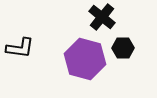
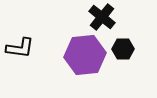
black hexagon: moved 1 px down
purple hexagon: moved 4 px up; rotated 21 degrees counterclockwise
